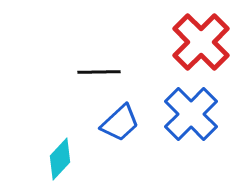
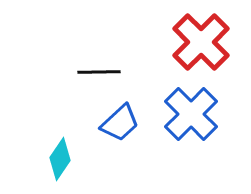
cyan diamond: rotated 9 degrees counterclockwise
